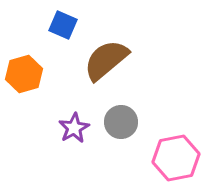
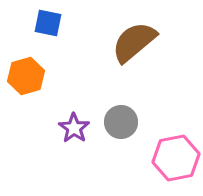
blue square: moved 15 px left, 2 px up; rotated 12 degrees counterclockwise
brown semicircle: moved 28 px right, 18 px up
orange hexagon: moved 2 px right, 2 px down
purple star: rotated 8 degrees counterclockwise
